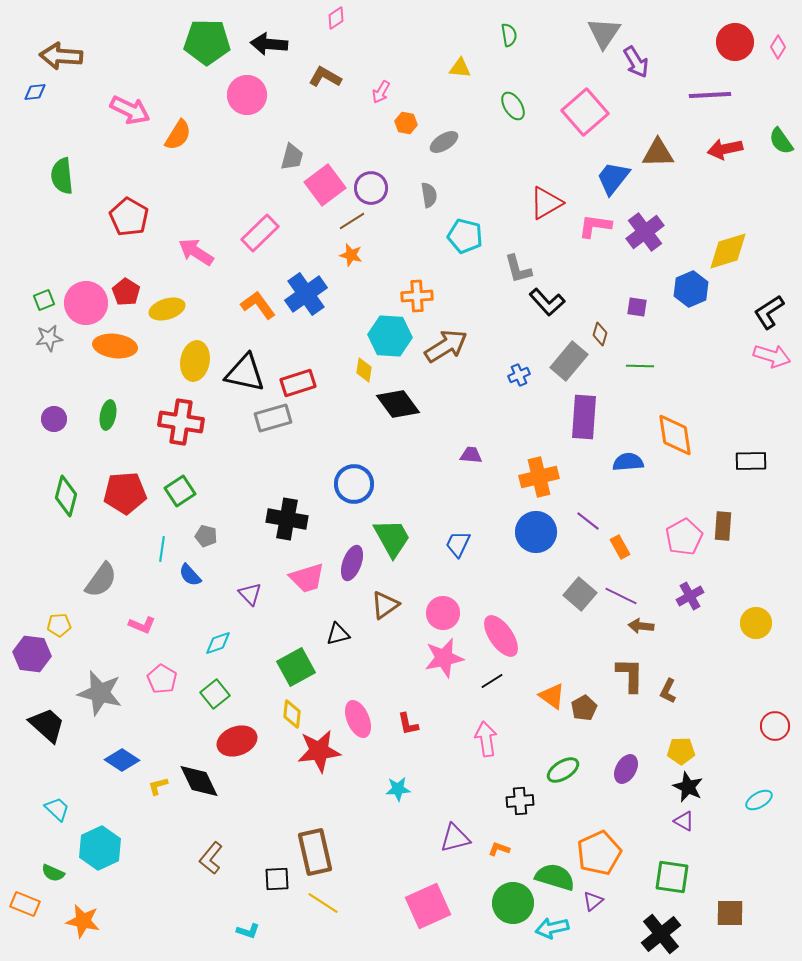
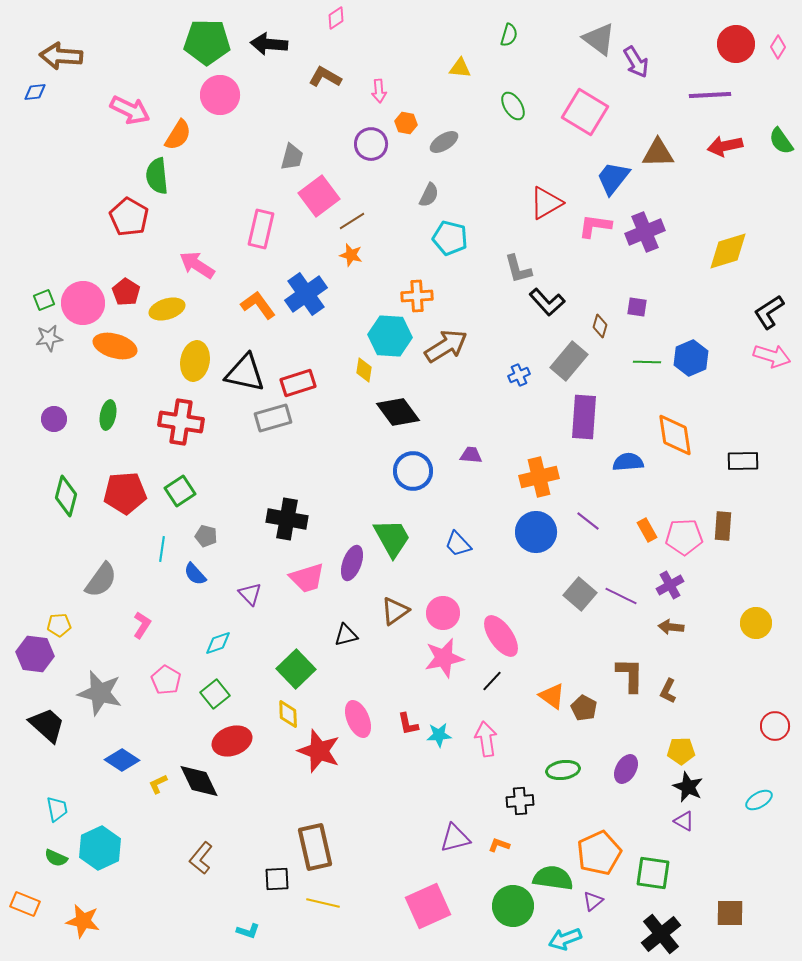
gray triangle at (604, 33): moved 5 px left, 6 px down; rotated 27 degrees counterclockwise
green semicircle at (509, 35): rotated 25 degrees clockwise
red circle at (735, 42): moved 1 px right, 2 px down
pink arrow at (381, 92): moved 2 px left, 1 px up; rotated 35 degrees counterclockwise
pink circle at (247, 95): moved 27 px left
pink square at (585, 112): rotated 18 degrees counterclockwise
red arrow at (725, 149): moved 3 px up
green semicircle at (62, 176): moved 95 px right
pink square at (325, 185): moved 6 px left, 11 px down
purple circle at (371, 188): moved 44 px up
gray semicircle at (429, 195): rotated 35 degrees clockwise
purple cross at (645, 232): rotated 15 degrees clockwise
pink rectangle at (260, 233): moved 1 px right, 4 px up; rotated 33 degrees counterclockwise
cyan pentagon at (465, 236): moved 15 px left, 2 px down
pink arrow at (196, 252): moved 1 px right, 13 px down
blue hexagon at (691, 289): moved 69 px down
pink circle at (86, 303): moved 3 px left
brown diamond at (600, 334): moved 8 px up
orange ellipse at (115, 346): rotated 9 degrees clockwise
green line at (640, 366): moved 7 px right, 4 px up
black diamond at (398, 404): moved 8 px down
black rectangle at (751, 461): moved 8 px left
blue circle at (354, 484): moved 59 px right, 13 px up
pink pentagon at (684, 537): rotated 27 degrees clockwise
blue trapezoid at (458, 544): rotated 68 degrees counterclockwise
orange rectangle at (620, 547): moved 27 px right, 17 px up
blue semicircle at (190, 575): moved 5 px right, 1 px up
purple cross at (690, 596): moved 20 px left, 11 px up
brown triangle at (385, 605): moved 10 px right, 6 px down
pink L-shape at (142, 625): rotated 80 degrees counterclockwise
brown arrow at (641, 626): moved 30 px right, 1 px down
black triangle at (338, 634): moved 8 px right, 1 px down
purple hexagon at (32, 654): moved 3 px right
green square at (296, 667): moved 2 px down; rotated 15 degrees counterclockwise
pink pentagon at (162, 679): moved 4 px right, 1 px down
black line at (492, 681): rotated 15 degrees counterclockwise
brown pentagon at (584, 708): rotated 15 degrees counterclockwise
yellow diamond at (292, 714): moved 4 px left; rotated 8 degrees counterclockwise
red ellipse at (237, 741): moved 5 px left
red star at (319, 751): rotated 27 degrees clockwise
green ellipse at (563, 770): rotated 24 degrees clockwise
yellow L-shape at (158, 786): moved 2 px up; rotated 10 degrees counterclockwise
cyan star at (398, 789): moved 41 px right, 54 px up
cyan trapezoid at (57, 809): rotated 36 degrees clockwise
orange L-shape at (499, 849): moved 4 px up
brown rectangle at (315, 852): moved 5 px up
brown L-shape at (211, 858): moved 10 px left
green semicircle at (53, 873): moved 3 px right, 15 px up
green semicircle at (555, 877): moved 2 px left, 1 px down; rotated 9 degrees counterclockwise
green square at (672, 877): moved 19 px left, 4 px up
yellow line at (323, 903): rotated 20 degrees counterclockwise
green circle at (513, 903): moved 3 px down
cyan arrow at (552, 928): moved 13 px right, 11 px down; rotated 8 degrees counterclockwise
